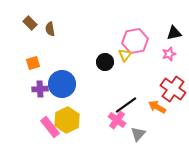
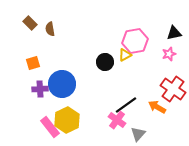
yellow triangle: rotated 24 degrees clockwise
